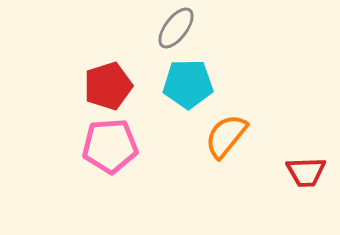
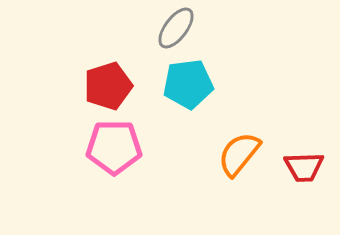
cyan pentagon: rotated 6 degrees counterclockwise
orange semicircle: moved 13 px right, 18 px down
pink pentagon: moved 4 px right, 1 px down; rotated 4 degrees clockwise
red trapezoid: moved 2 px left, 5 px up
